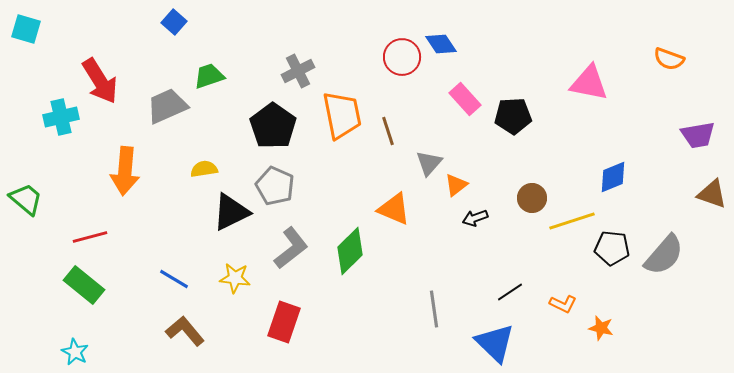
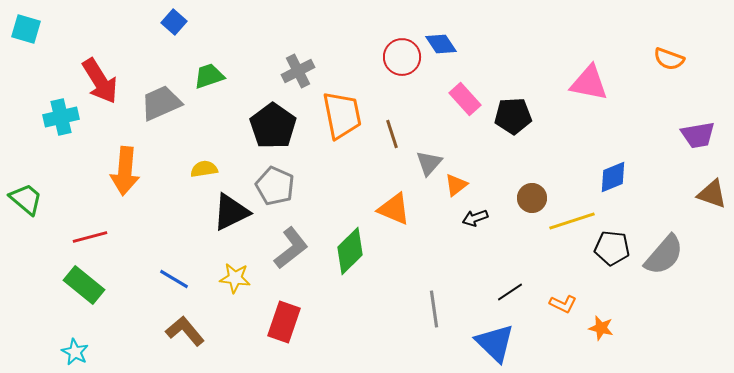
gray trapezoid at (167, 106): moved 6 px left, 3 px up
brown line at (388, 131): moved 4 px right, 3 px down
